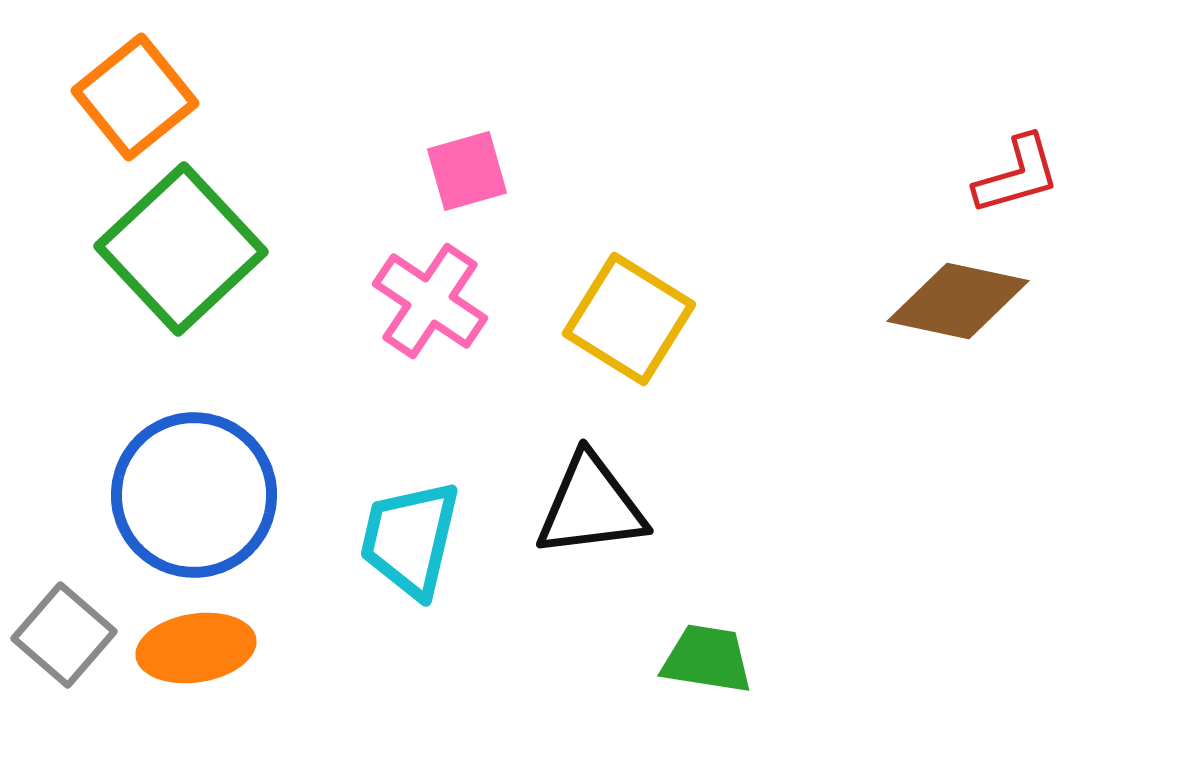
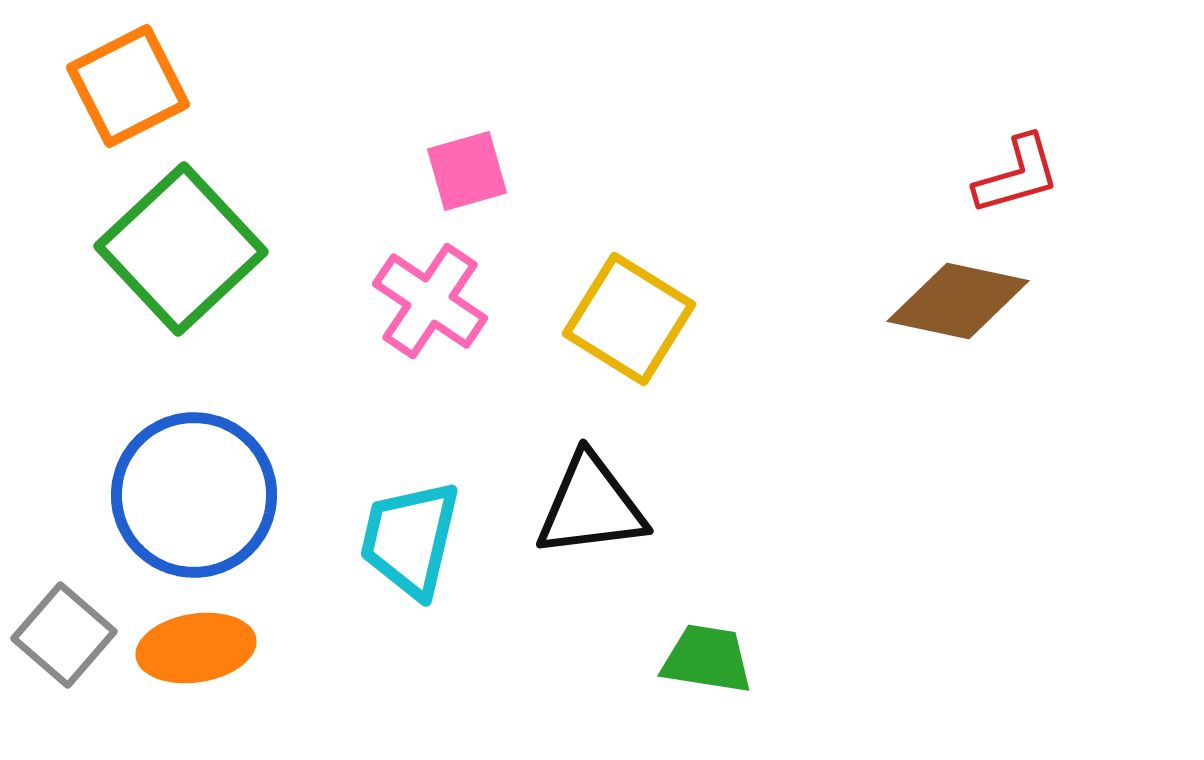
orange square: moved 7 px left, 11 px up; rotated 12 degrees clockwise
